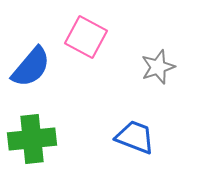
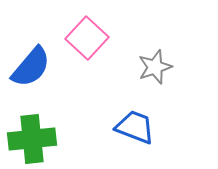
pink square: moved 1 px right, 1 px down; rotated 15 degrees clockwise
gray star: moved 3 px left
blue trapezoid: moved 10 px up
